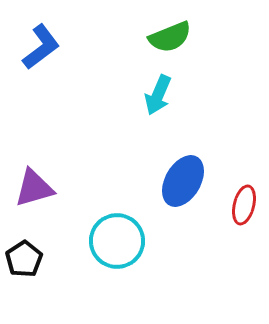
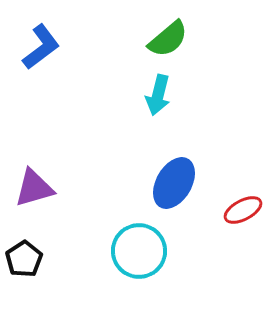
green semicircle: moved 2 px left, 2 px down; rotated 18 degrees counterclockwise
cyan arrow: rotated 9 degrees counterclockwise
blue ellipse: moved 9 px left, 2 px down
red ellipse: moved 1 px left, 5 px down; rotated 48 degrees clockwise
cyan circle: moved 22 px right, 10 px down
